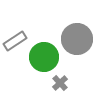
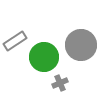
gray circle: moved 4 px right, 6 px down
gray cross: rotated 21 degrees clockwise
